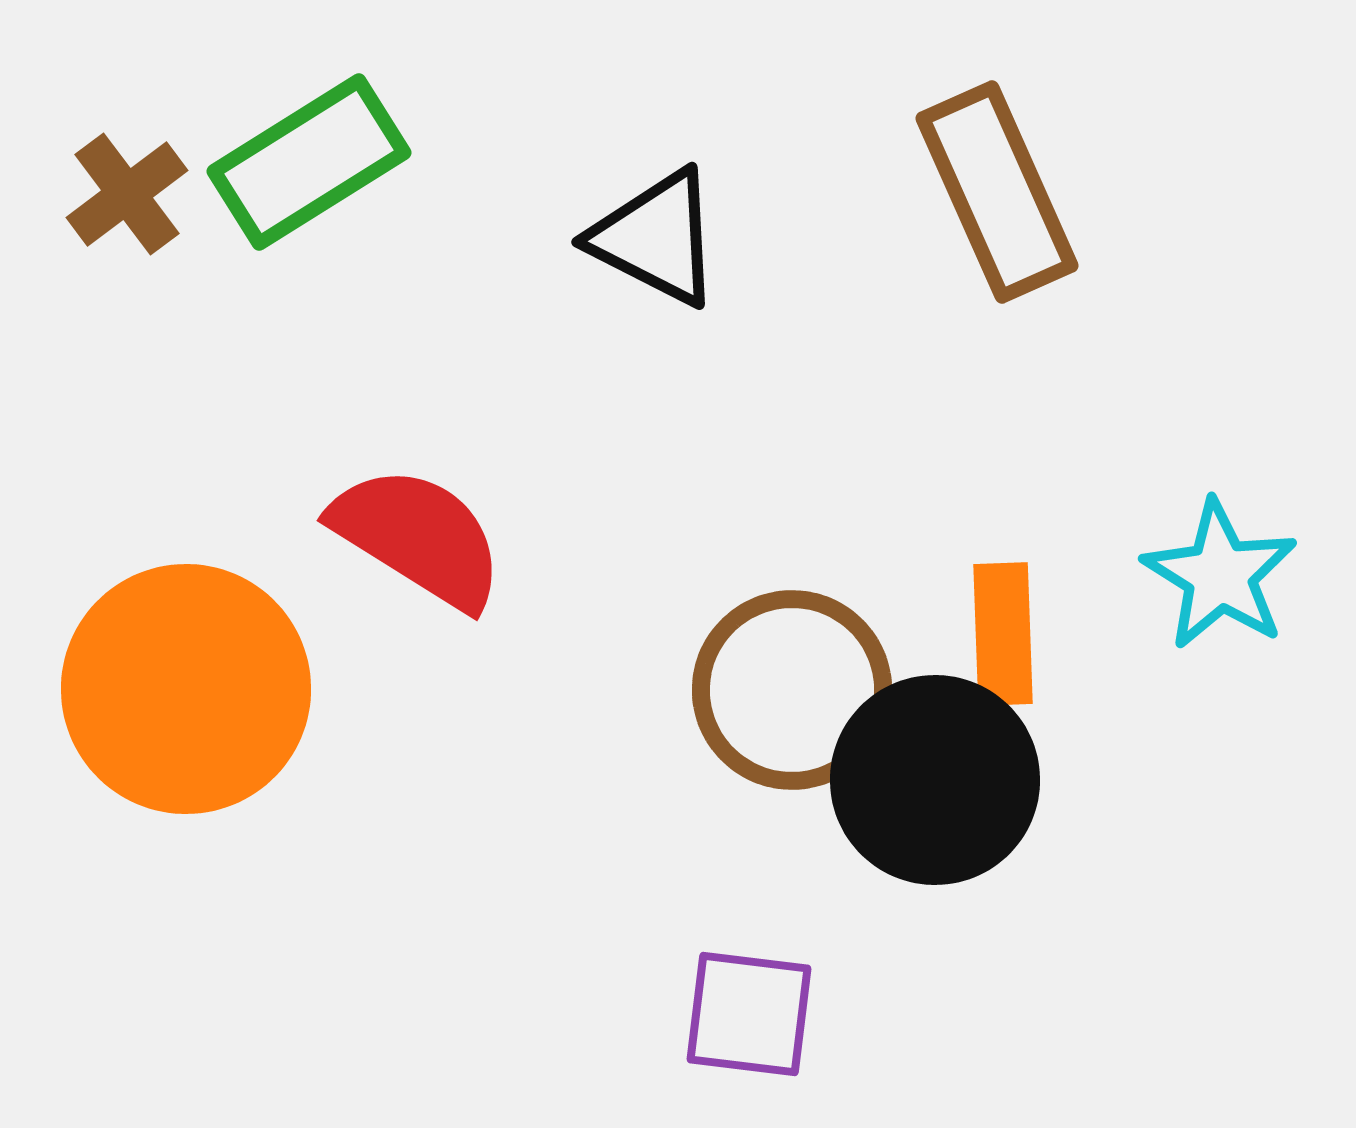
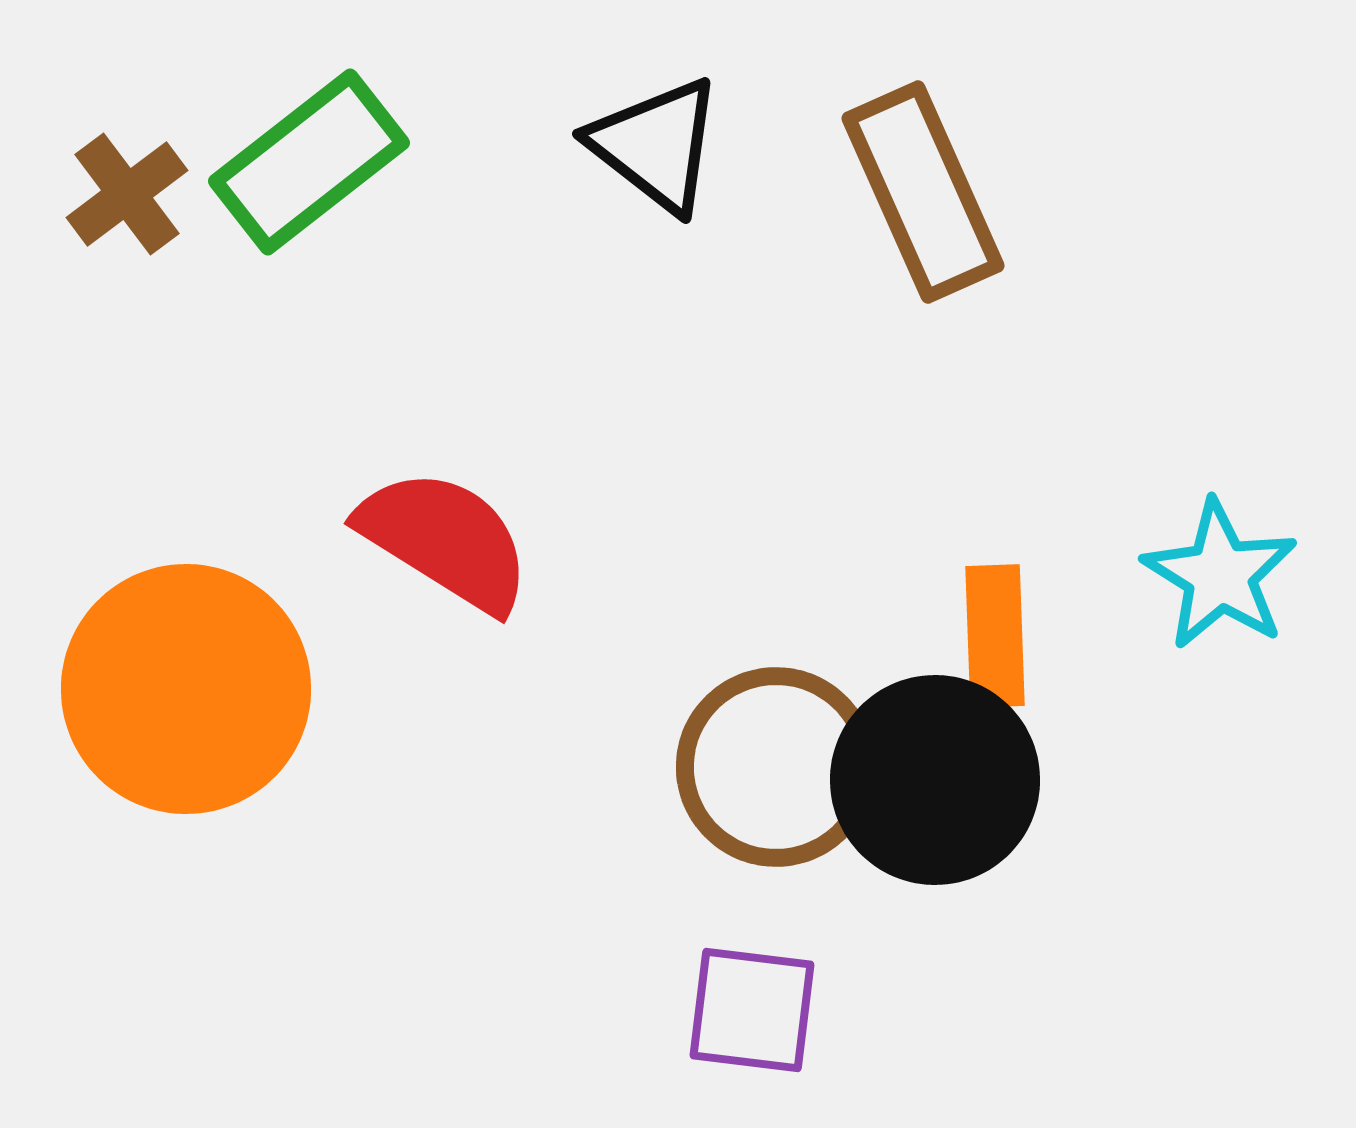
green rectangle: rotated 6 degrees counterclockwise
brown rectangle: moved 74 px left
black triangle: moved 93 px up; rotated 11 degrees clockwise
red semicircle: moved 27 px right, 3 px down
orange rectangle: moved 8 px left, 2 px down
brown circle: moved 16 px left, 77 px down
purple square: moved 3 px right, 4 px up
